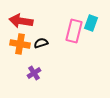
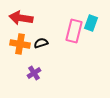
red arrow: moved 3 px up
